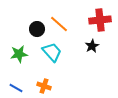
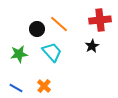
orange cross: rotated 24 degrees clockwise
